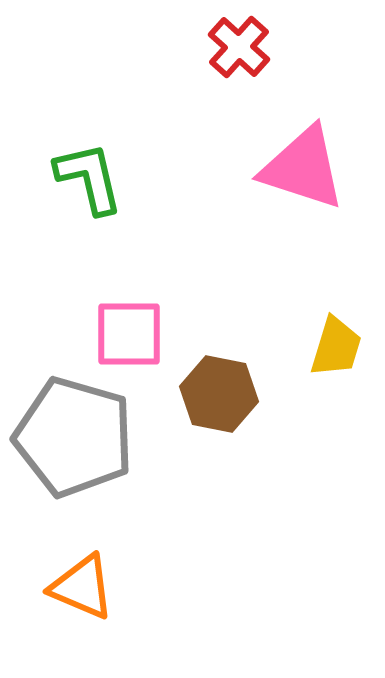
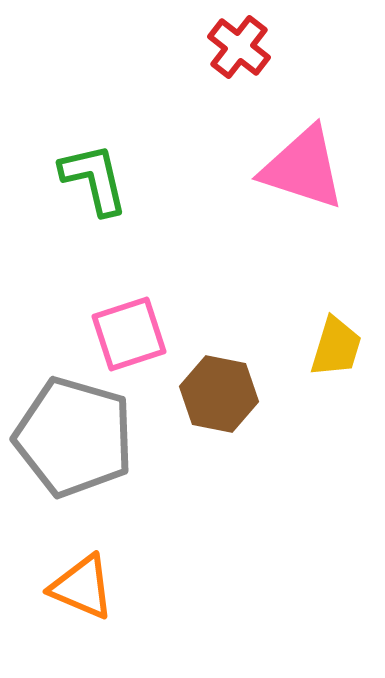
red cross: rotated 4 degrees counterclockwise
green L-shape: moved 5 px right, 1 px down
pink square: rotated 18 degrees counterclockwise
